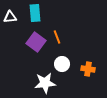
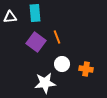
orange cross: moved 2 px left
